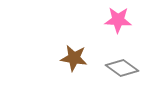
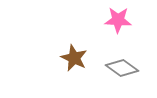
brown star: rotated 16 degrees clockwise
